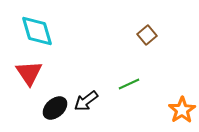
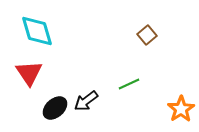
orange star: moved 1 px left, 1 px up
